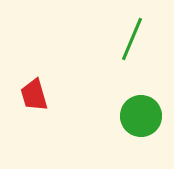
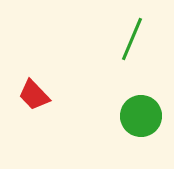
red trapezoid: rotated 28 degrees counterclockwise
